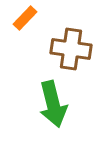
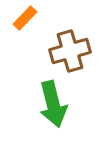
brown cross: moved 1 px left, 2 px down; rotated 24 degrees counterclockwise
